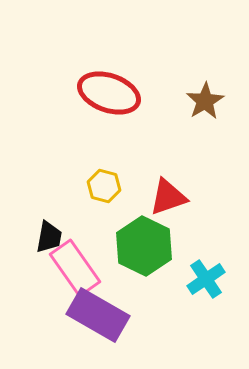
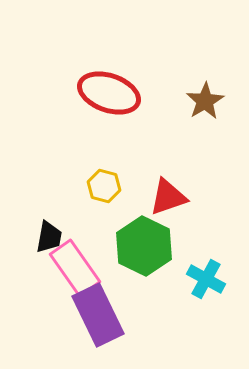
cyan cross: rotated 27 degrees counterclockwise
purple rectangle: rotated 34 degrees clockwise
